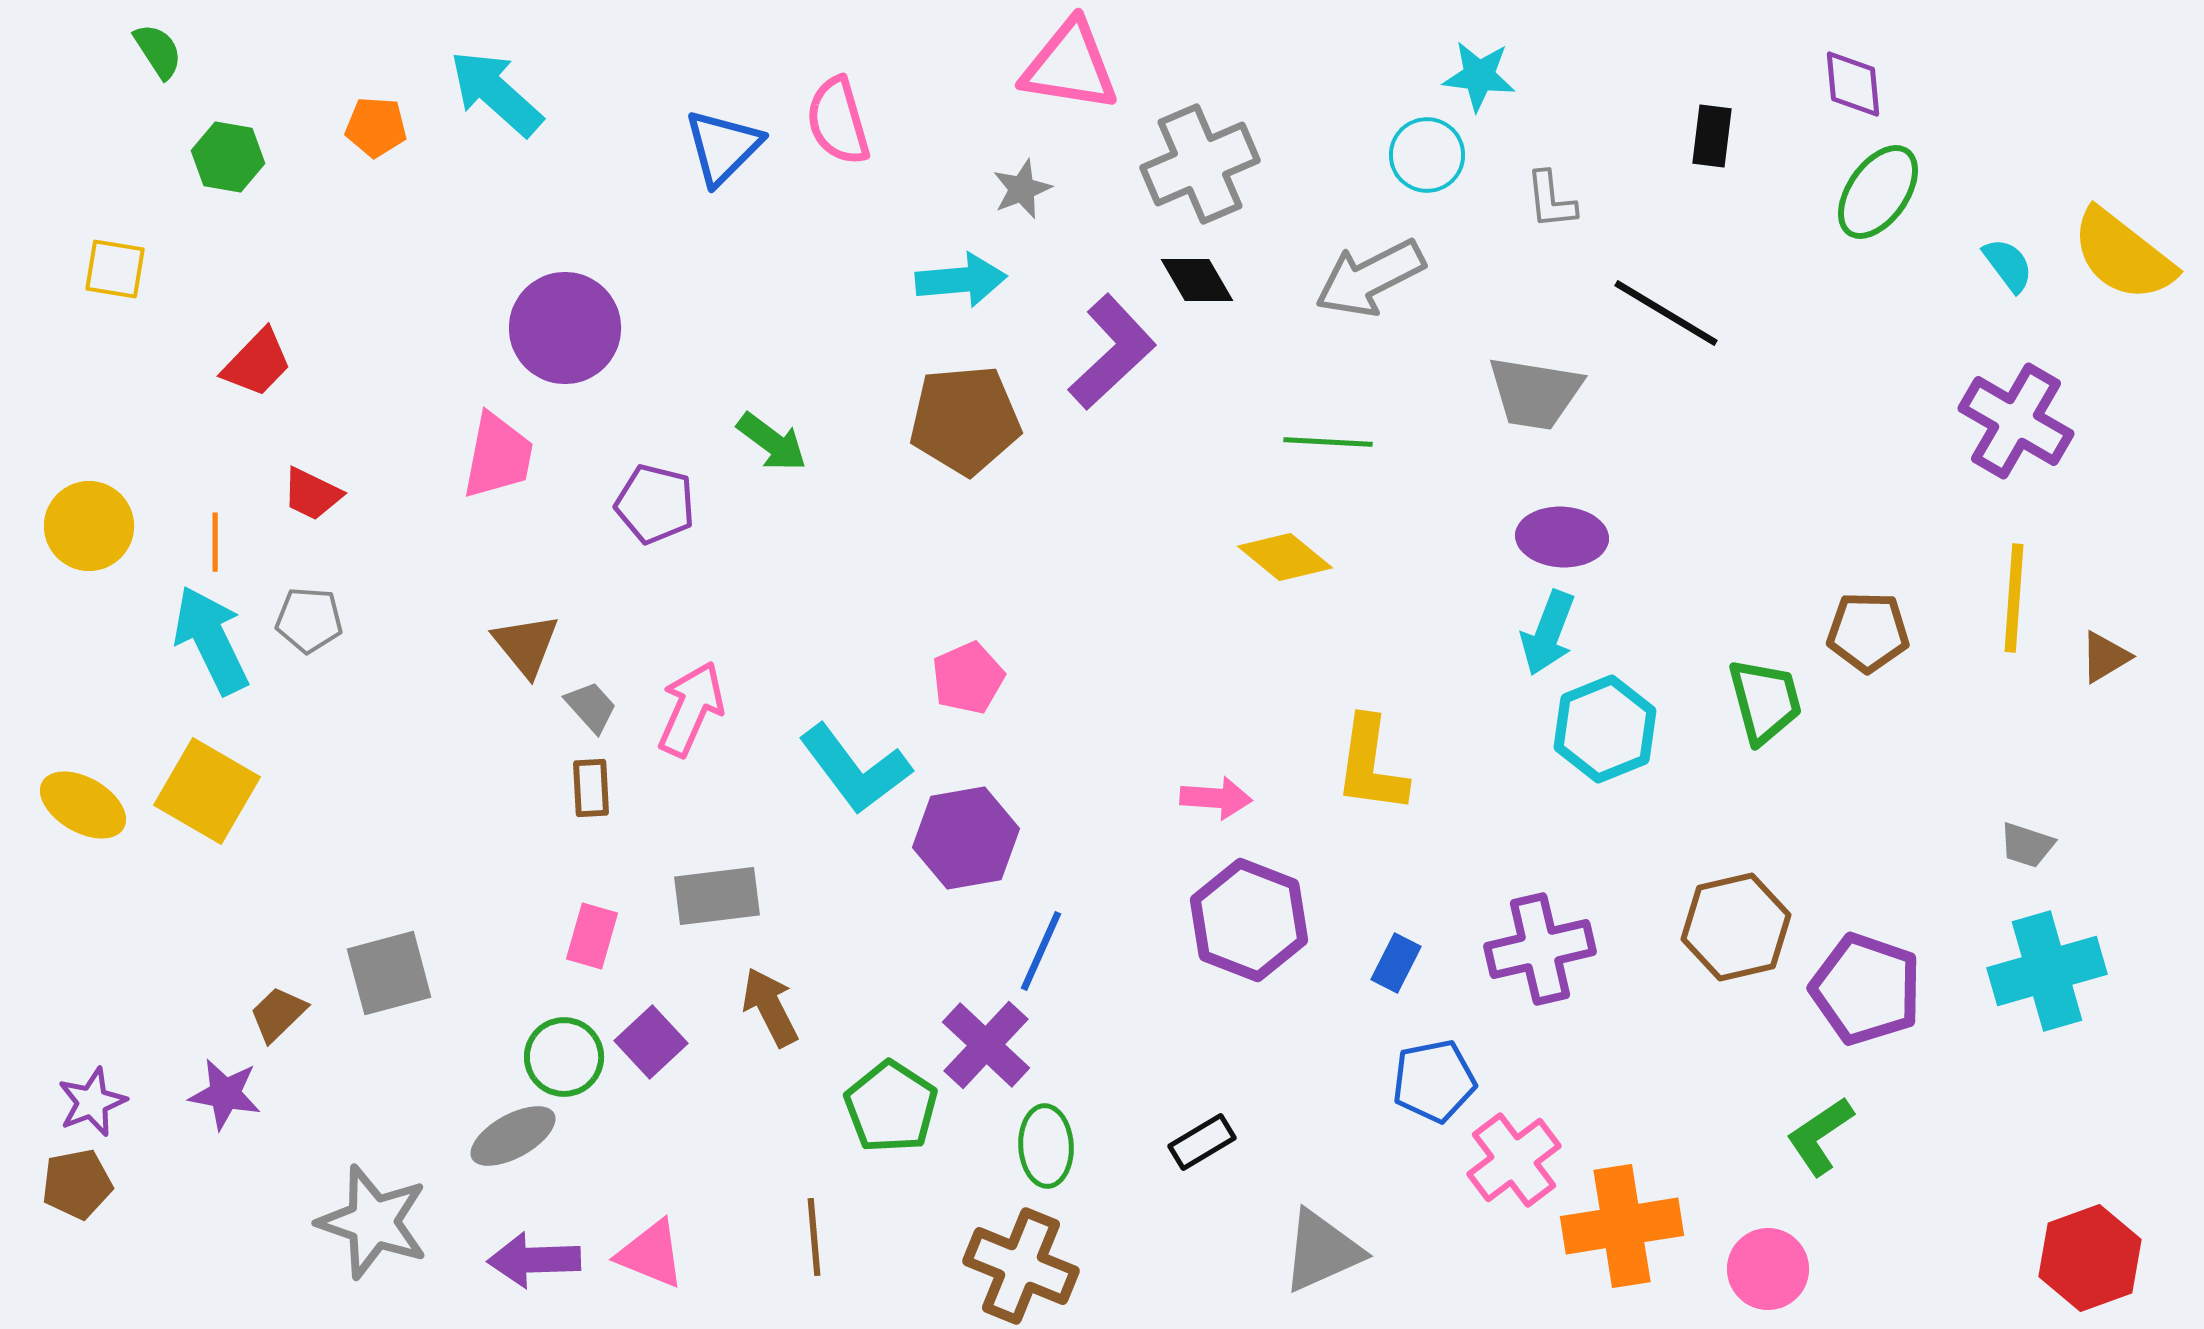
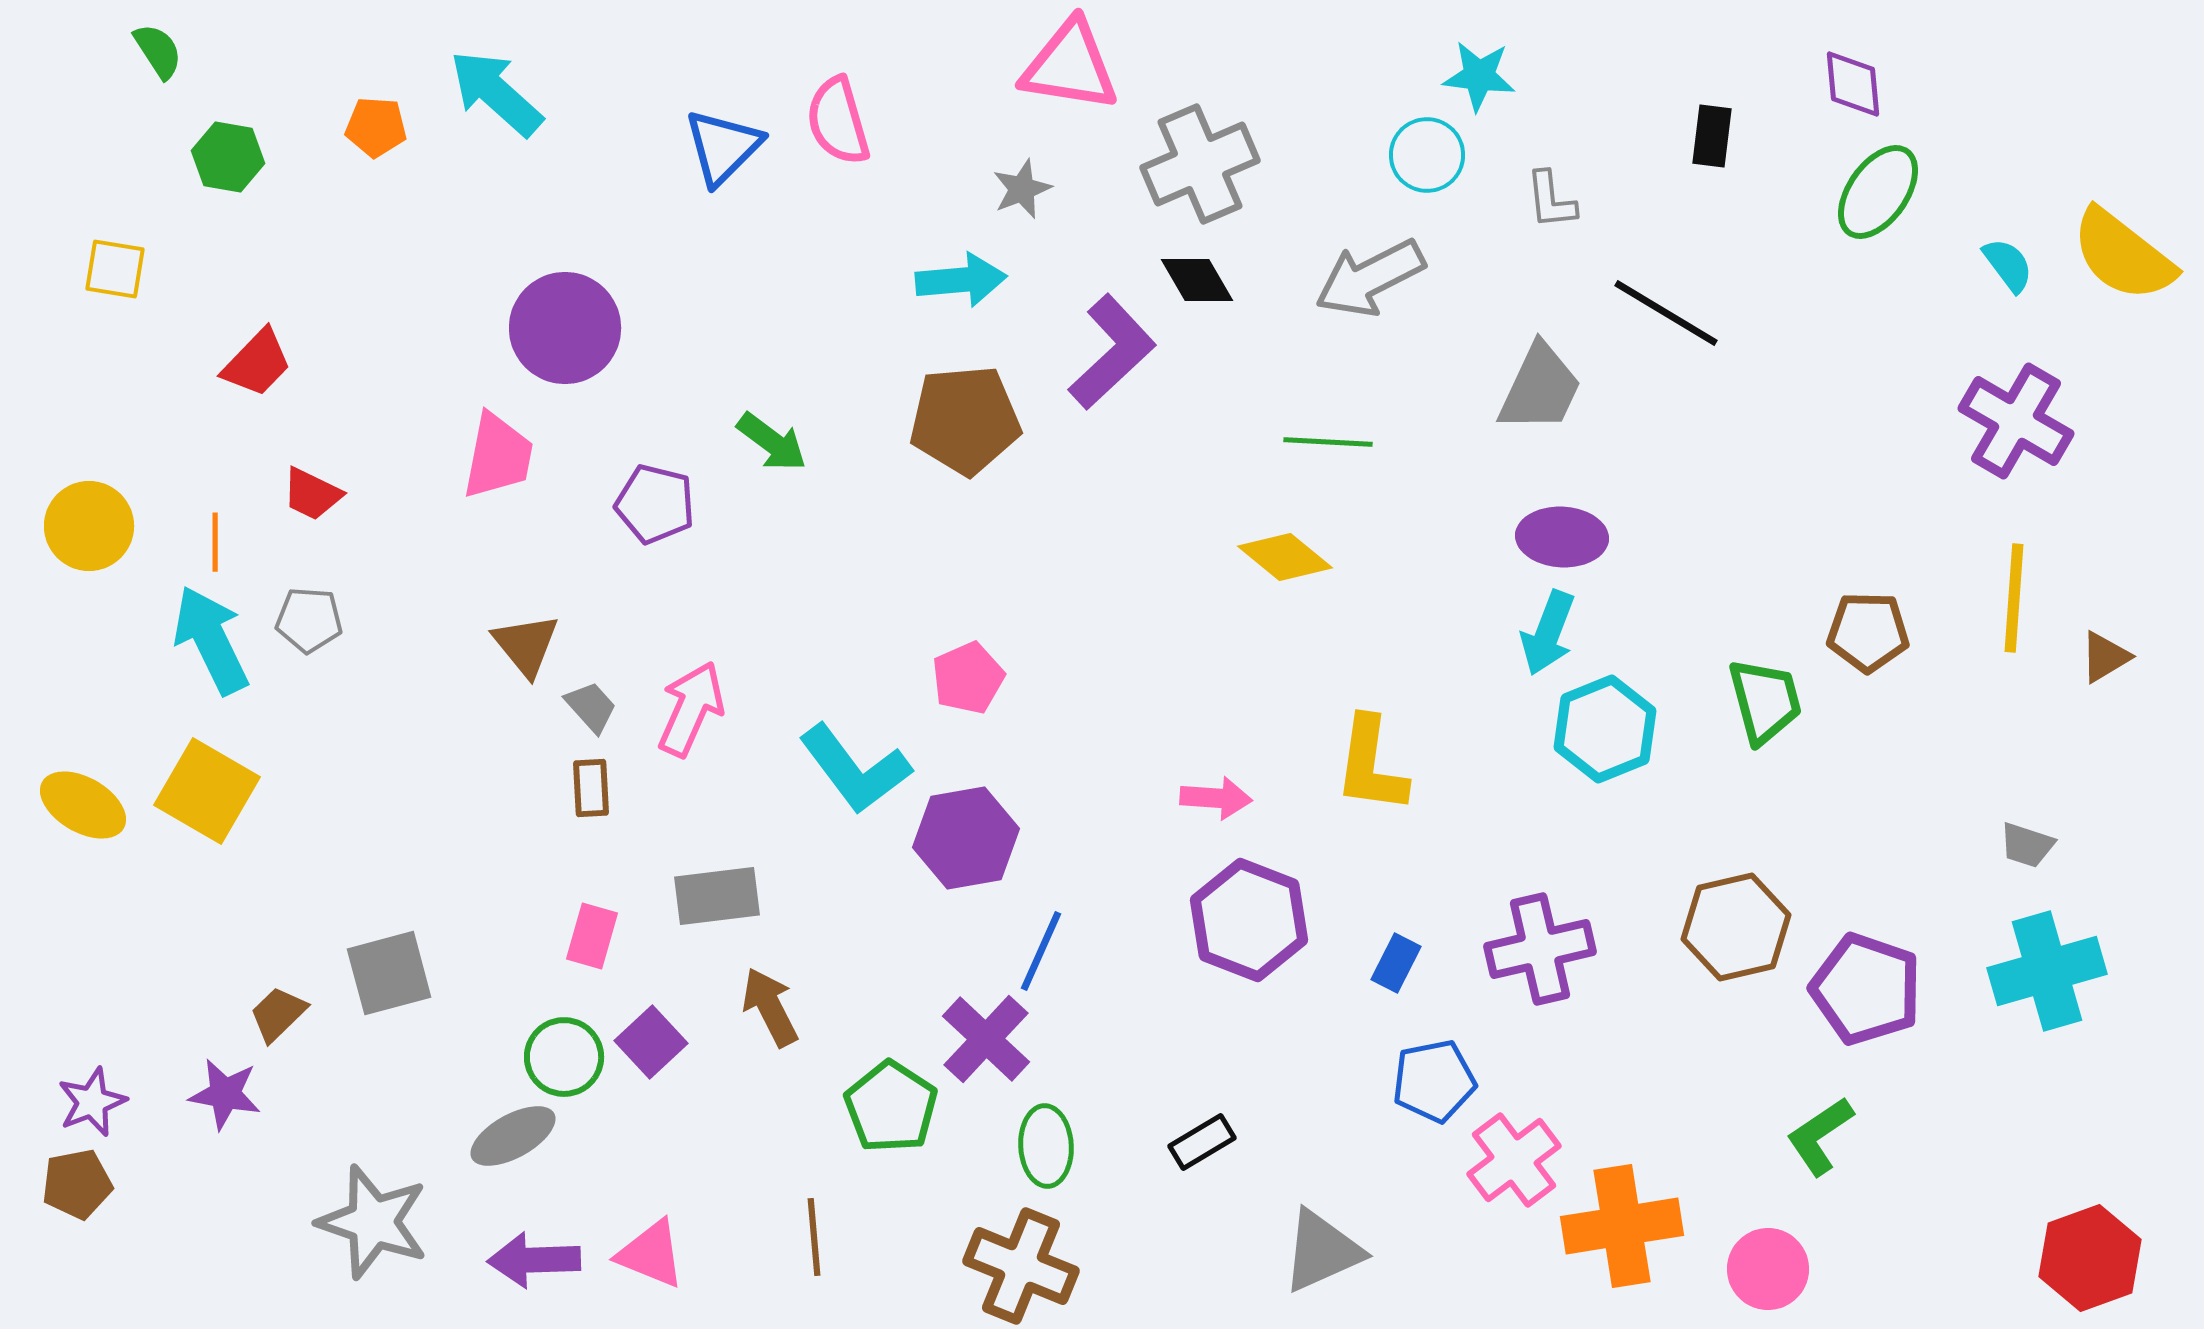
gray trapezoid at (1535, 393): moved 5 px right, 5 px up; rotated 74 degrees counterclockwise
purple cross at (986, 1045): moved 6 px up
